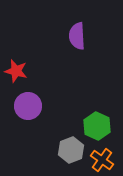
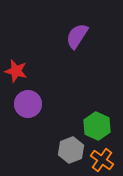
purple semicircle: rotated 36 degrees clockwise
purple circle: moved 2 px up
